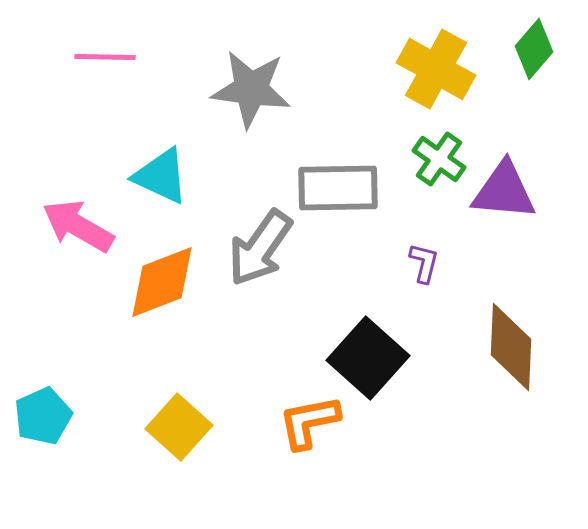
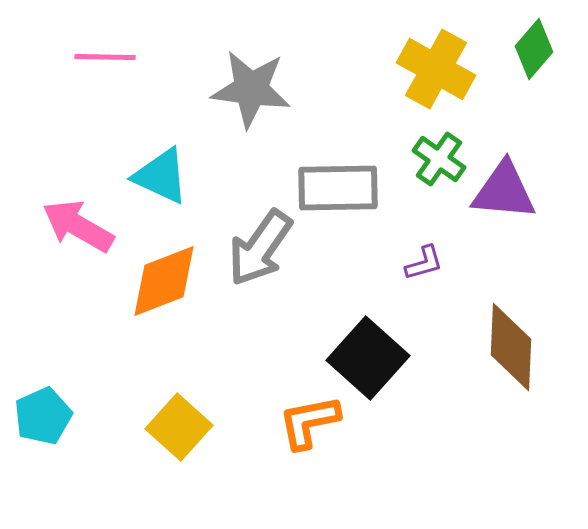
purple L-shape: rotated 60 degrees clockwise
orange diamond: moved 2 px right, 1 px up
